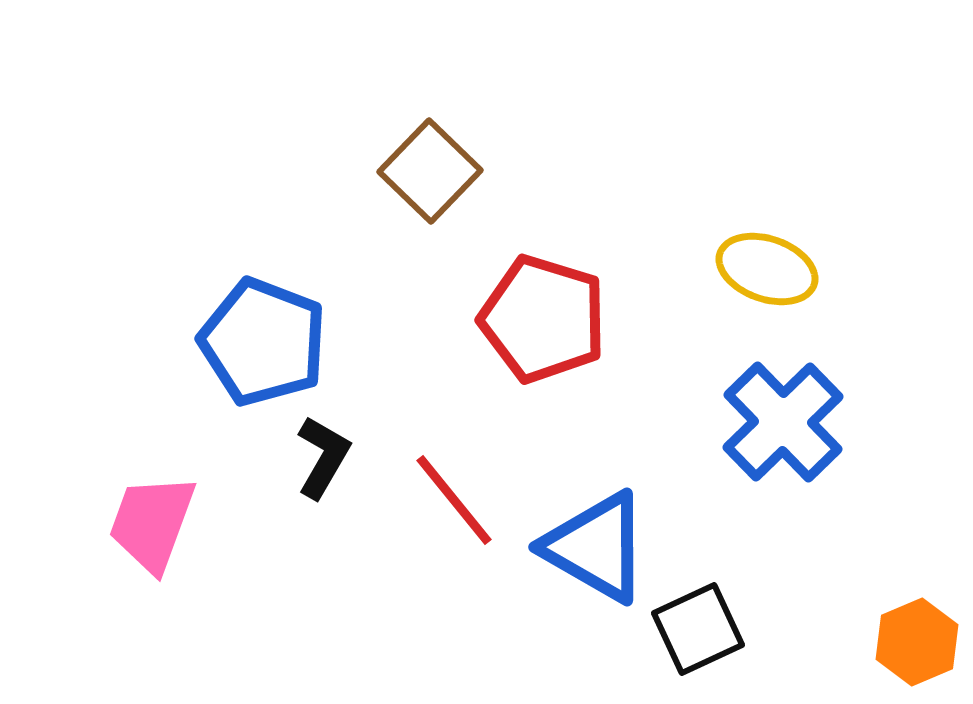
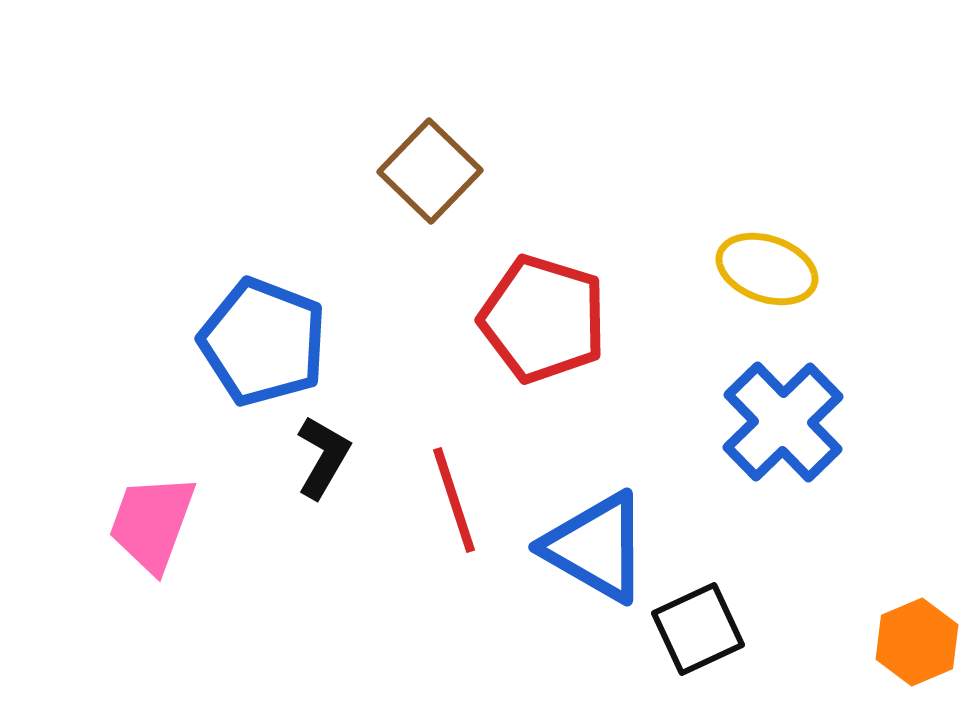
red line: rotated 21 degrees clockwise
